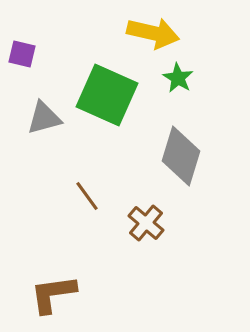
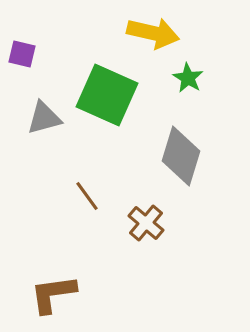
green star: moved 10 px right
